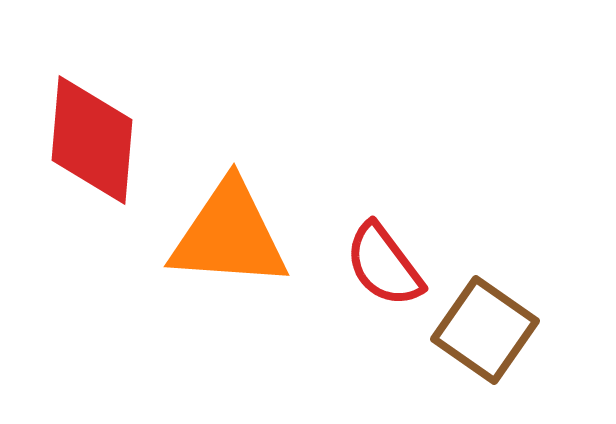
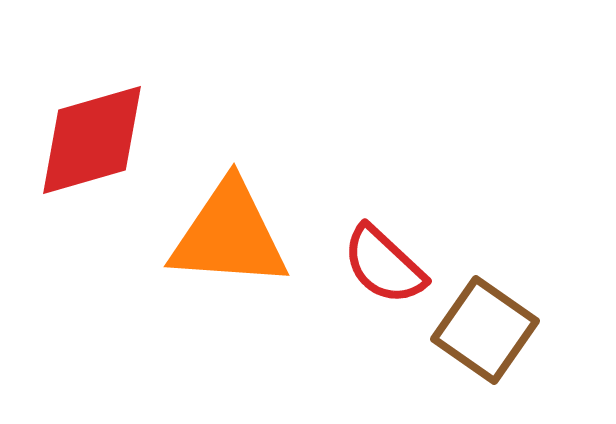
red diamond: rotated 69 degrees clockwise
red semicircle: rotated 10 degrees counterclockwise
